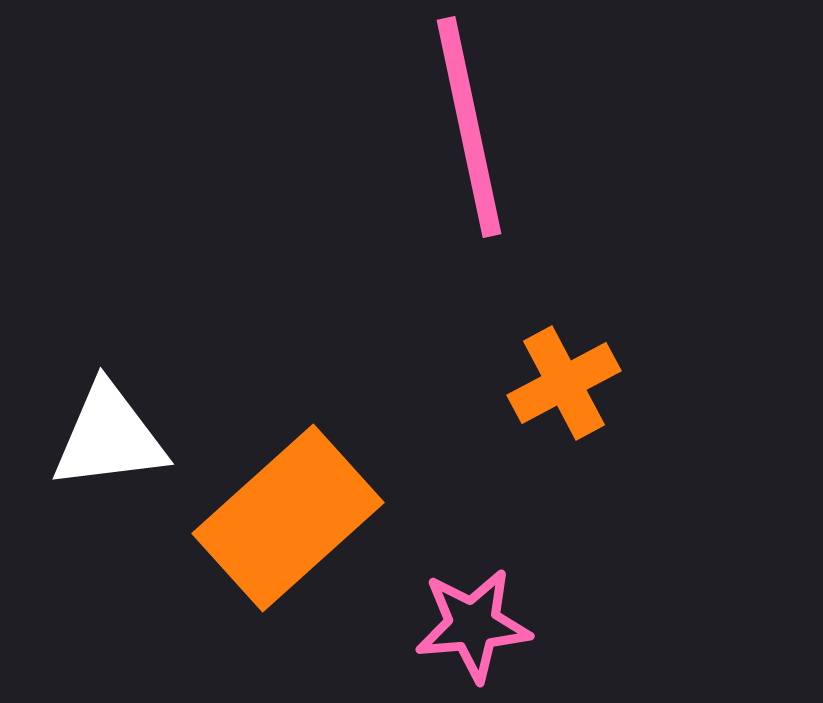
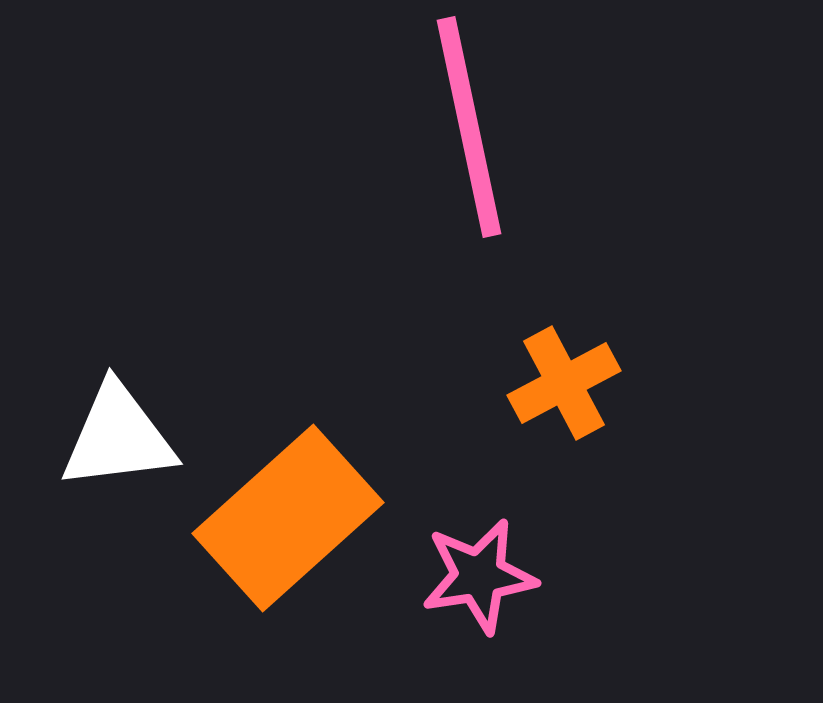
white triangle: moved 9 px right
pink star: moved 6 px right, 49 px up; rotated 4 degrees counterclockwise
